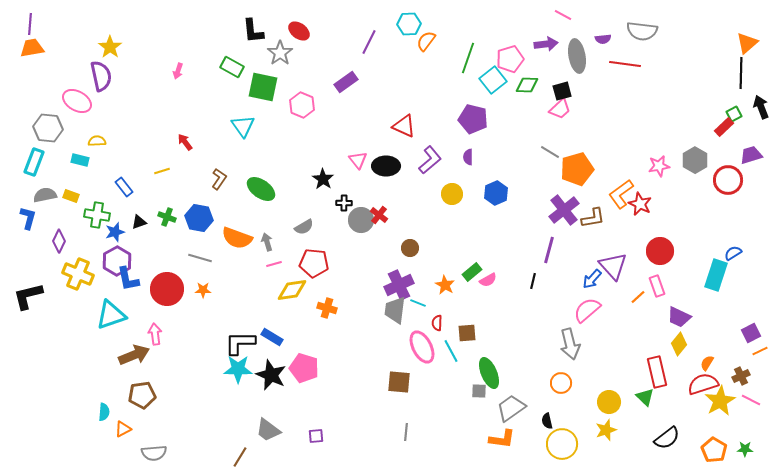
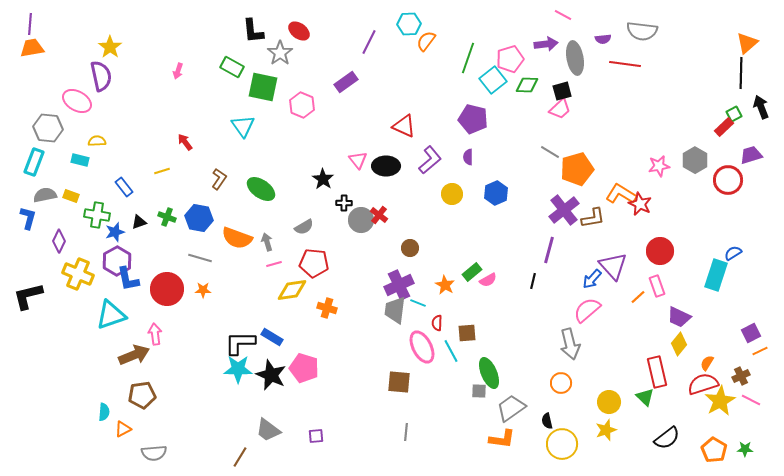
gray ellipse at (577, 56): moved 2 px left, 2 px down
orange L-shape at (621, 194): rotated 68 degrees clockwise
